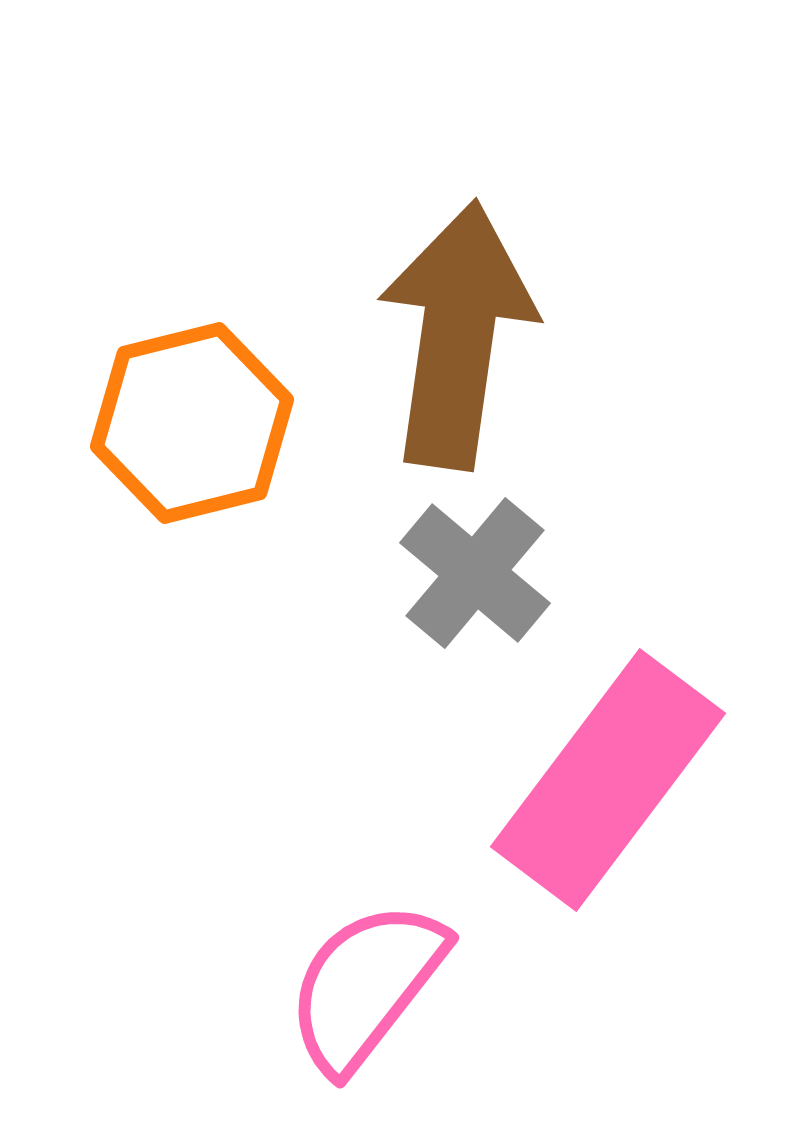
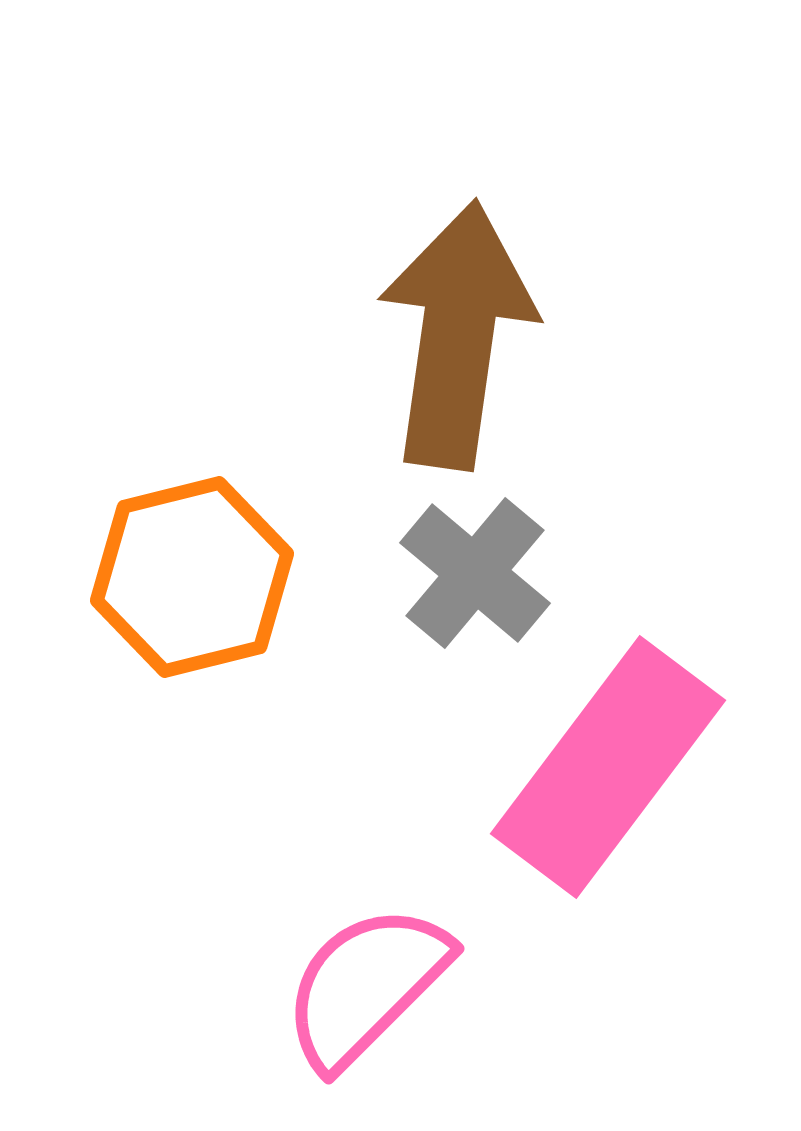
orange hexagon: moved 154 px down
pink rectangle: moved 13 px up
pink semicircle: rotated 7 degrees clockwise
